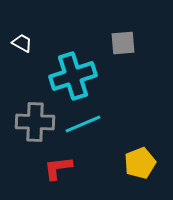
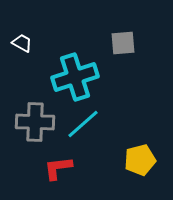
cyan cross: moved 2 px right, 1 px down
cyan line: rotated 18 degrees counterclockwise
yellow pentagon: moved 3 px up; rotated 8 degrees clockwise
